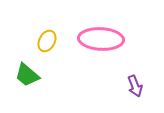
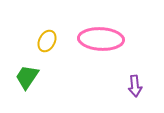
green trapezoid: moved 2 px down; rotated 84 degrees clockwise
purple arrow: rotated 15 degrees clockwise
